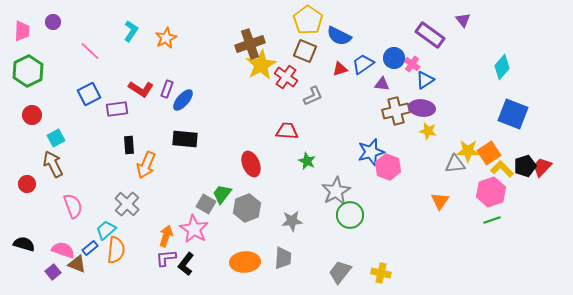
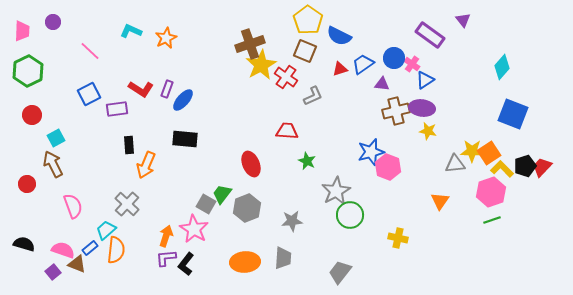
cyan L-shape at (131, 31): rotated 100 degrees counterclockwise
yellow star at (468, 151): moved 4 px right
yellow cross at (381, 273): moved 17 px right, 35 px up
